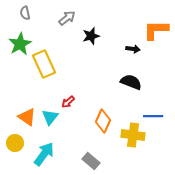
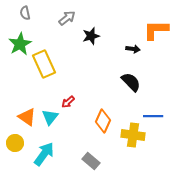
black semicircle: rotated 25 degrees clockwise
